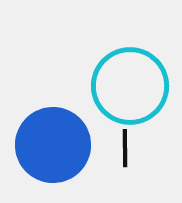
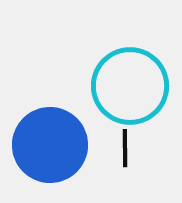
blue circle: moved 3 px left
